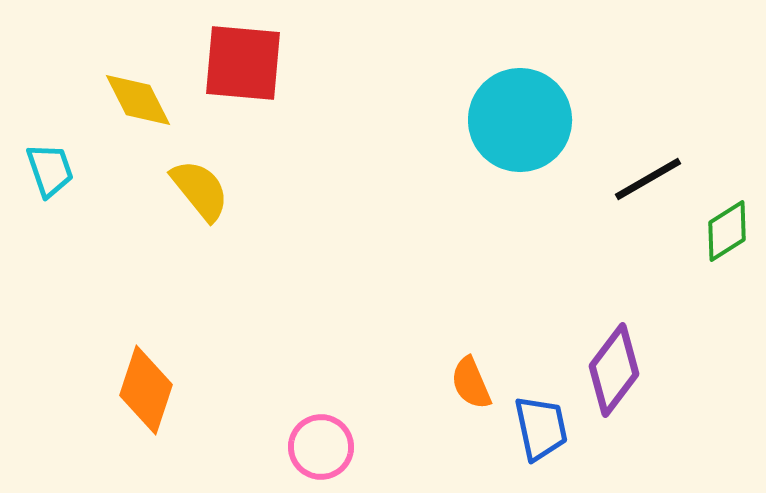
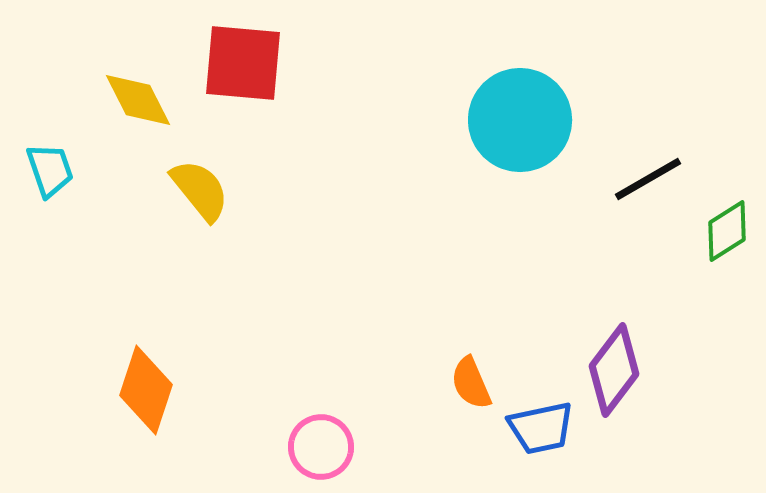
blue trapezoid: rotated 90 degrees clockwise
